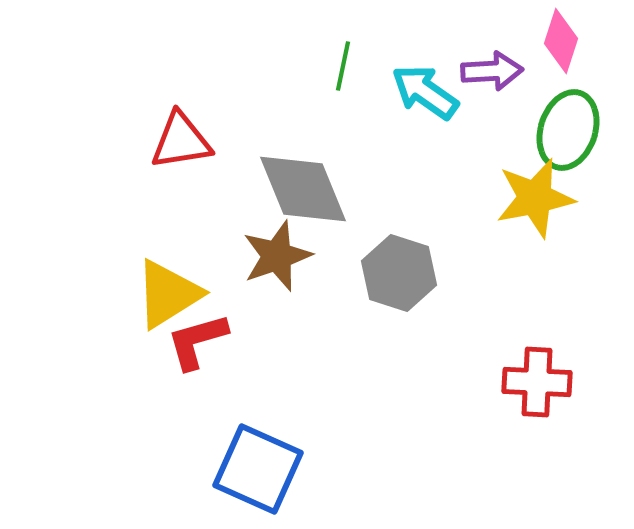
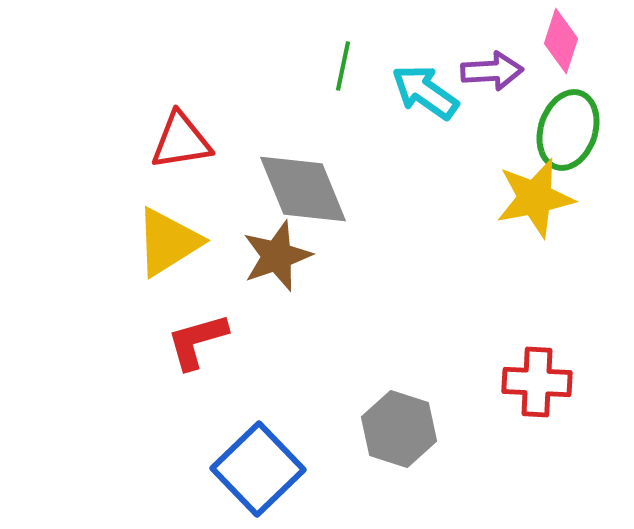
gray hexagon: moved 156 px down
yellow triangle: moved 52 px up
blue square: rotated 22 degrees clockwise
